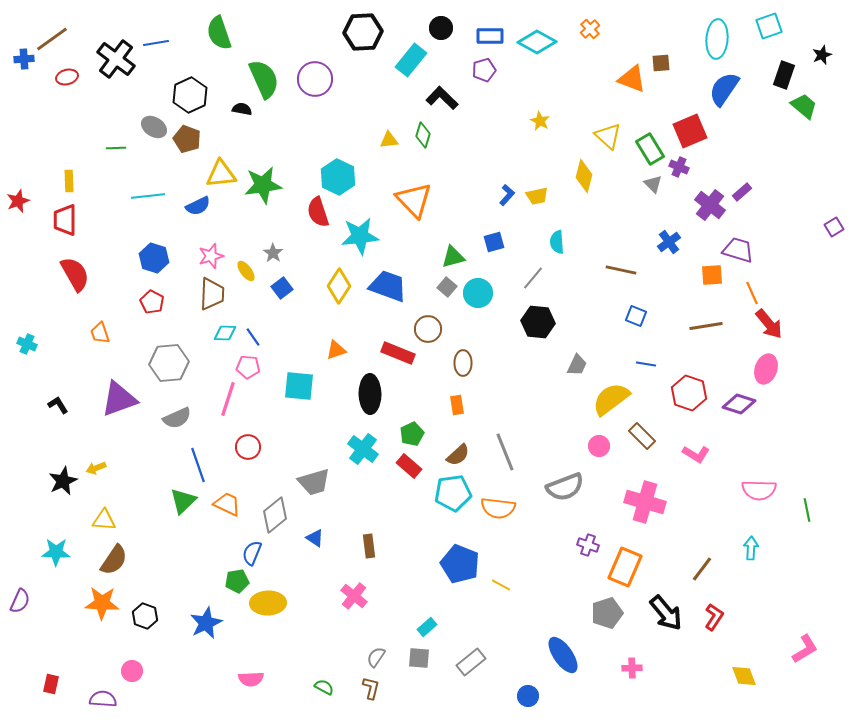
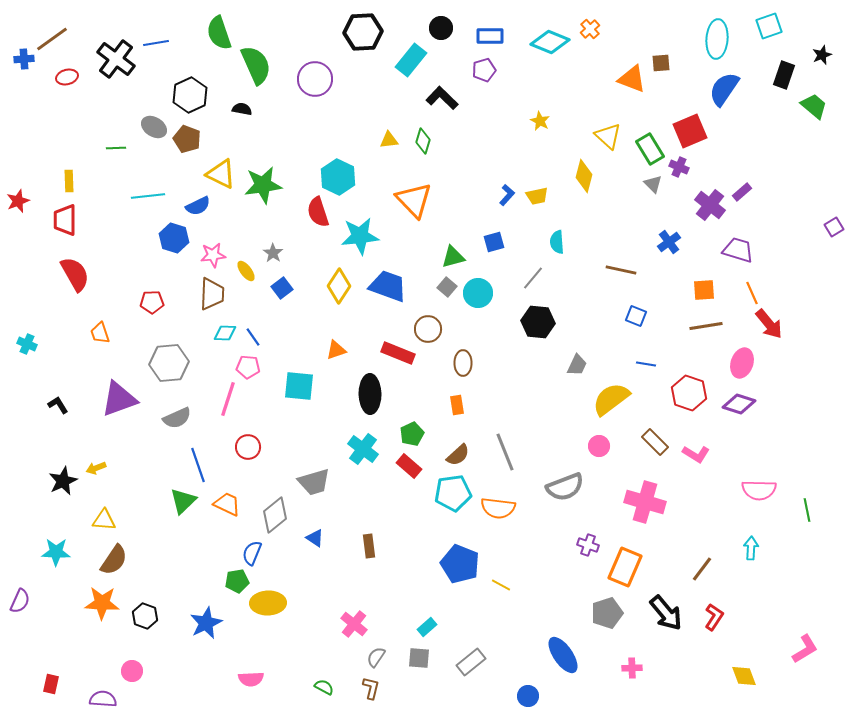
cyan diamond at (537, 42): moved 13 px right; rotated 6 degrees counterclockwise
green semicircle at (264, 79): moved 8 px left, 14 px up
green trapezoid at (804, 106): moved 10 px right
green diamond at (423, 135): moved 6 px down
yellow triangle at (221, 174): rotated 32 degrees clockwise
pink star at (211, 256): moved 2 px right, 1 px up; rotated 10 degrees clockwise
blue hexagon at (154, 258): moved 20 px right, 20 px up
orange square at (712, 275): moved 8 px left, 15 px down
red pentagon at (152, 302): rotated 30 degrees counterclockwise
pink ellipse at (766, 369): moved 24 px left, 6 px up
brown rectangle at (642, 436): moved 13 px right, 6 px down
pink cross at (354, 596): moved 28 px down
